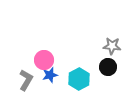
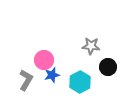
gray star: moved 21 px left
blue star: moved 2 px right
cyan hexagon: moved 1 px right, 3 px down
